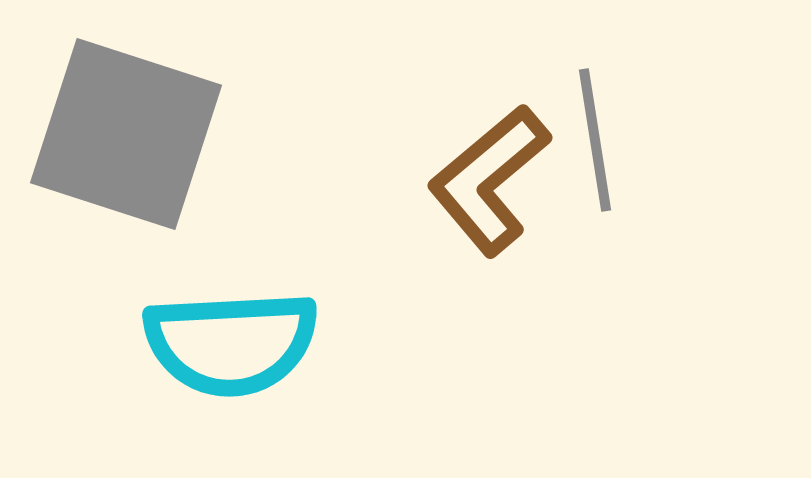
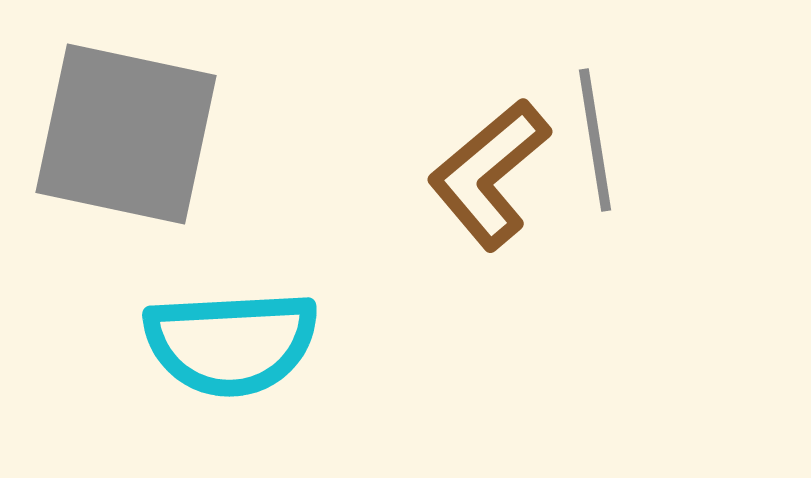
gray square: rotated 6 degrees counterclockwise
brown L-shape: moved 6 px up
